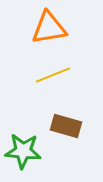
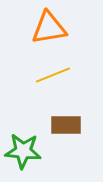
brown rectangle: moved 1 px up; rotated 16 degrees counterclockwise
